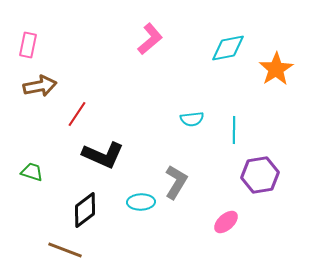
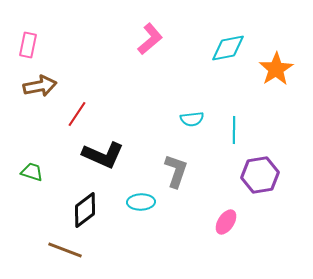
gray L-shape: moved 11 px up; rotated 12 degrees counterclockwise
pink ellipse: rotated 15 degrees counterclockwise
